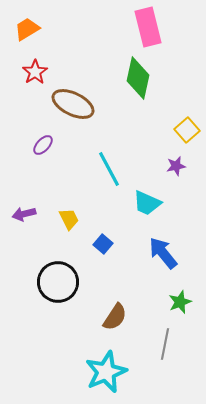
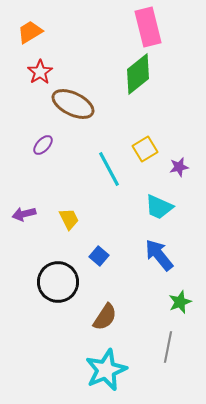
orange trapezoid: moved 3 px right, 3 px down
red star: moved 5 px right
green diamond: moved 4 px up; rotated 39 degrees clockwise
yellow square: moved 42 px left, 19 px down; rotated 10 degrees clockwise
purple star: moved 3 px right, 1 px down
cyan trapezoid: moved 12 px right, 4 px down
blue square: moved 4 px left, 12 px down
blue arrow: moved 4 px left, 2 px down
brown semicircle: moved 10 px left
gray line: moved 3 px right, 3 px down
cyan star: moved 2 px up
